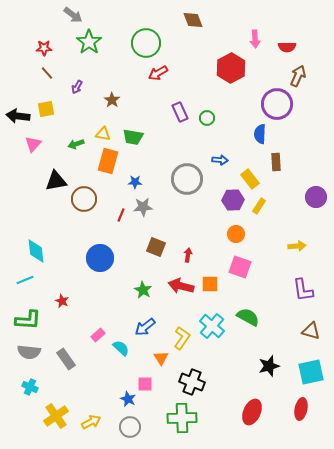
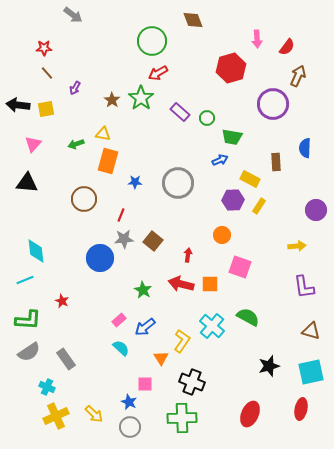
pink arrow at (255, 39): moved 2 px right
green star at (89, 42): moved 52 px right, 56 px down
green circle at (146, 43): moved 6 px right, 2 px up
red semicircle at (287, 47): rotated 54 degrees counterclockwise
red hexagon at (231, 68): rotated 12 degrees clockwise
purple arrow at (77, 87): moved 2 px left, 1 px down
purple circle at (277, 104): moved 4 px left
purple rectangle at (180, 112): rotated 24 degrees counterclockwise
black arrow at (18, 116): moved 11 px up
blue semicircle at (260, 134): moved 45 px right, 14 px down
green trapezoid at (133, 137): moved 99 px right
blue arrow at (220, 160): rotated 28 degrees counterclockwise
gray circle at (187, 179): moved 9 px left, 4 px down
yellow rectangle at (250, 179): rotated 24 degrees counterclockwise
black triangle at (56, 181): moved 29 px left, 2 px down; rotated 15 degrees clockwise
purple circle at (316, 197): moved 13 px down
gray star at (143, 207): moved 19 px left, 32 px down
orange circle at (236, 234): moved 14 px left, 1 px down
brown square at (156, 247): moved 3 px left, 6 px up; rotated 18 degrees clockwise
red arrow at (181, 286): moved 2 px up
purple L-shape at (303, 290): moved 1 px right, 3 px up
pink rectangle at (98, 335): moved 21 px right, 15 px up
yellow L-shape at (182, 338): moved 3 px down
gray semicircle at (29, 352): rotated 40 degrees counterclockwise
cyan cross at (30, 387): moved 17 px right
blue star at (128, 399): moved 1 px right, 3 px down
red ellipse at (252, 412): moved 2 px left, 2 px down
yellow cross at (56, 416): rotated 10 degrees clockwise
yellow arrow at (91, 422): moved 3 px right, 8 px up; rotated 72 degrees clockwise
